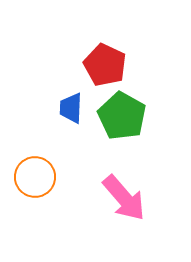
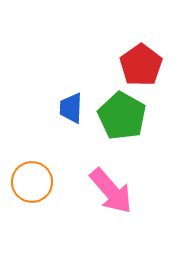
red pentagon: moved 36 px right; rotated 12 degrees clockwise
orange circle: moved 3 px left, 5 px down
pink arrow: moved 13 px left, 7 px up
